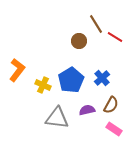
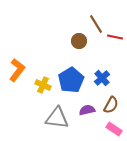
red line: rotated 21 degrees counterclockwise
